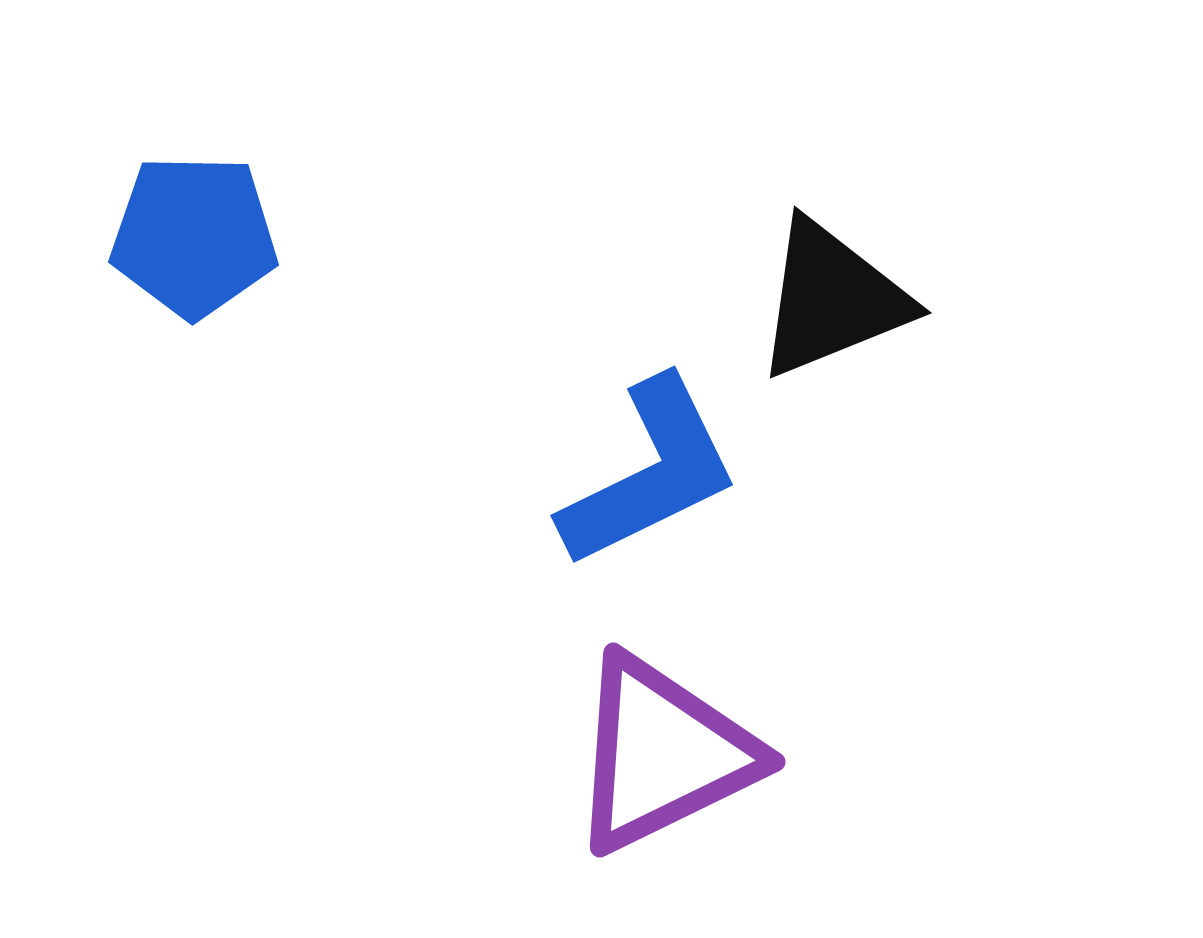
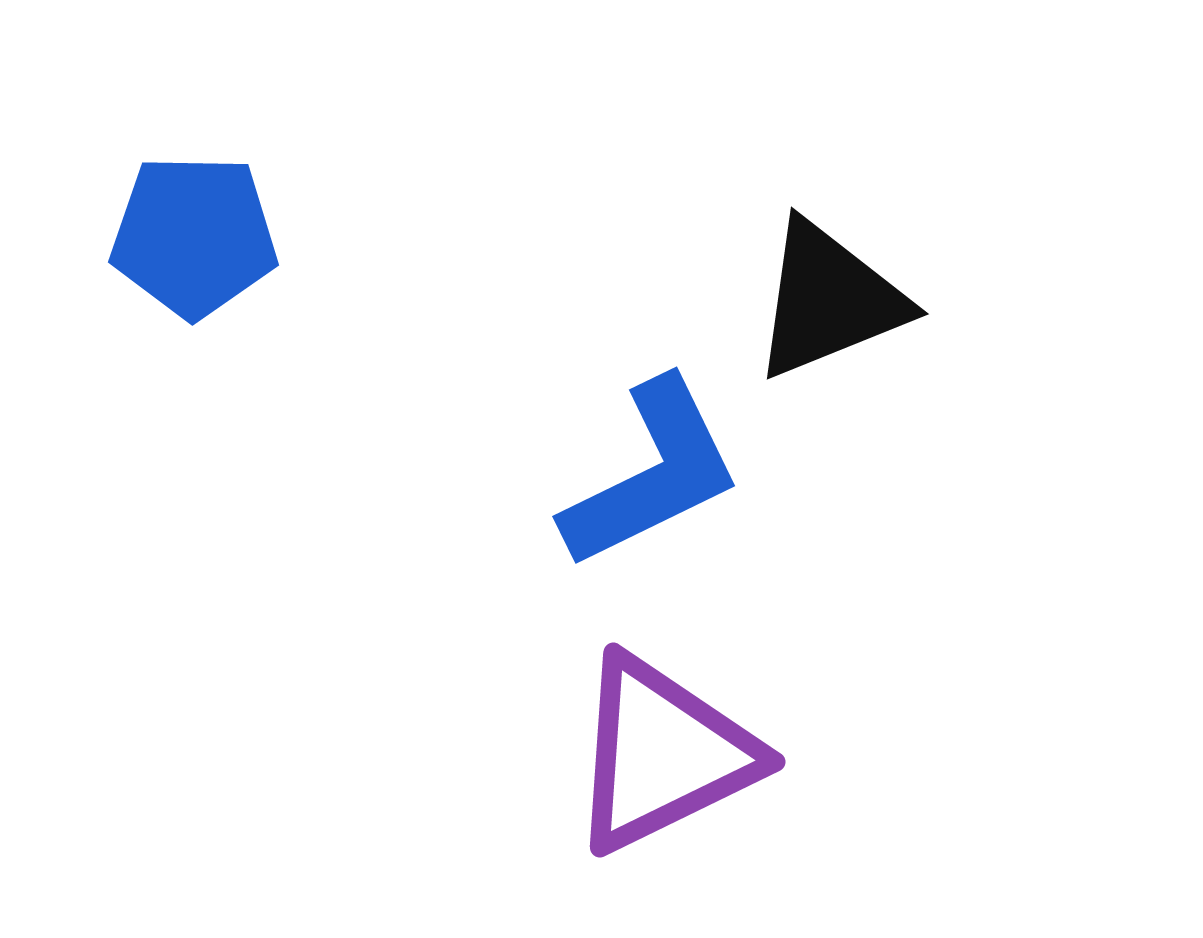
black triangle: moved 3 px left, 1 px down
blue L-shape: moved 2 px right, 1 px down
